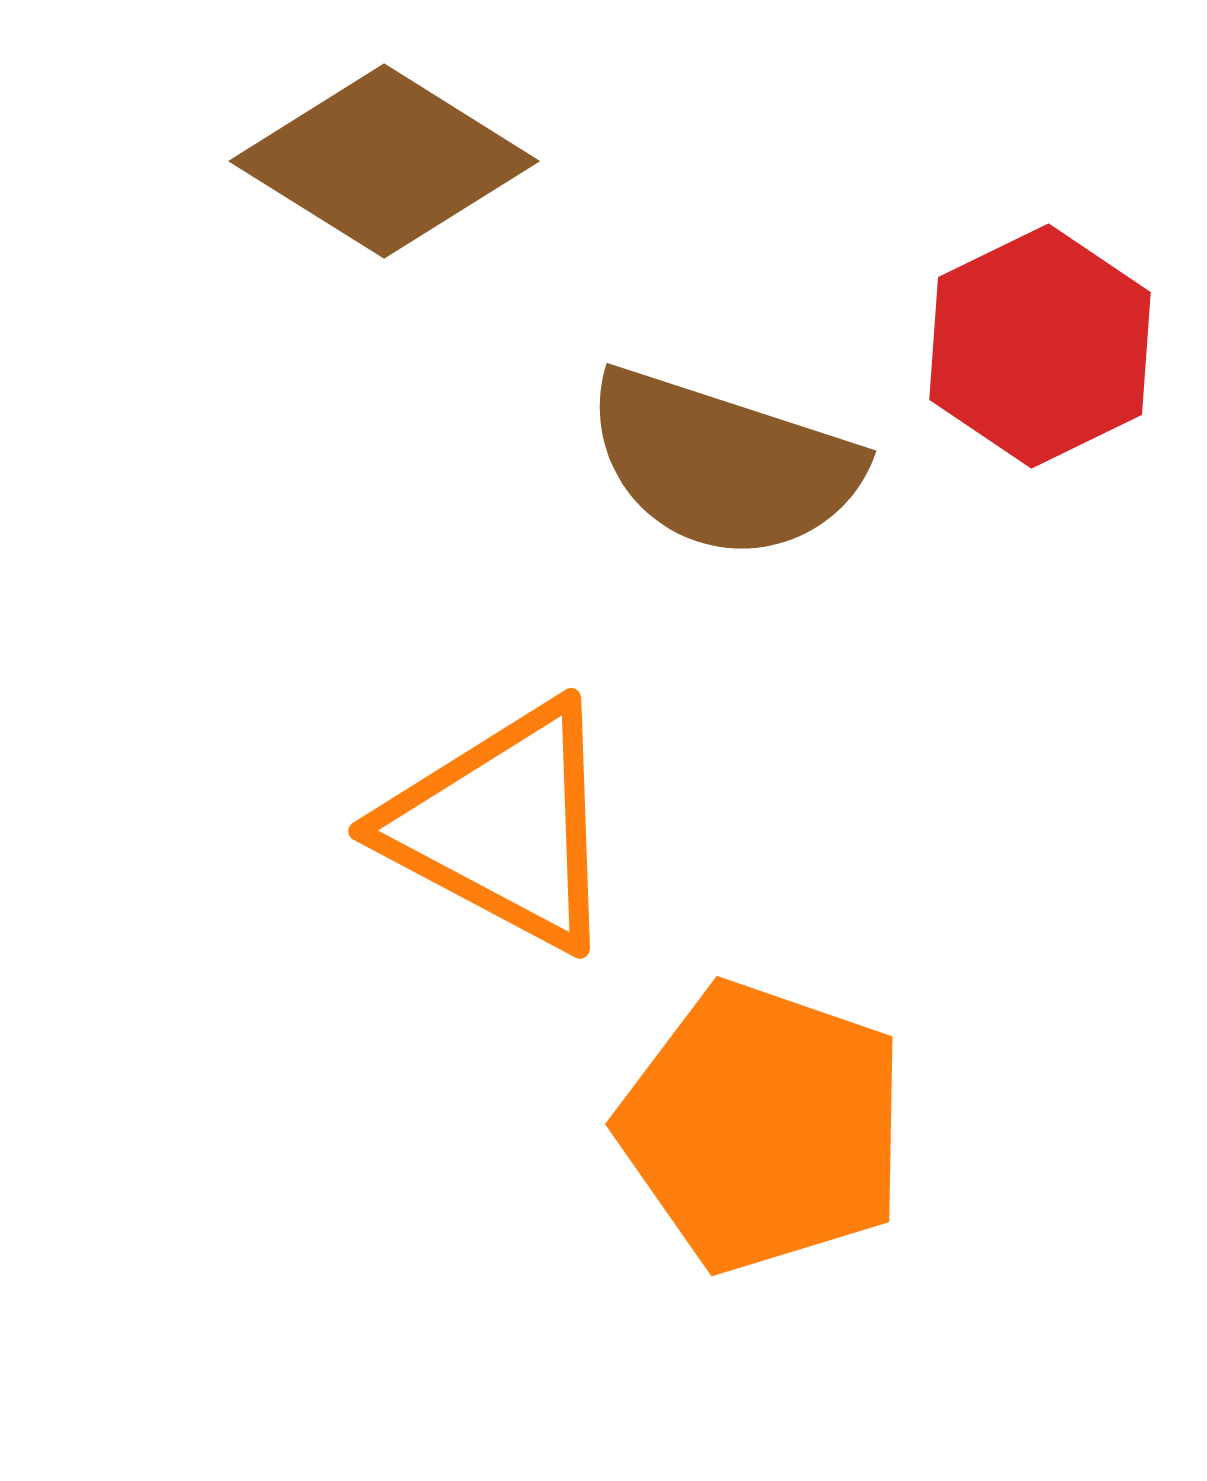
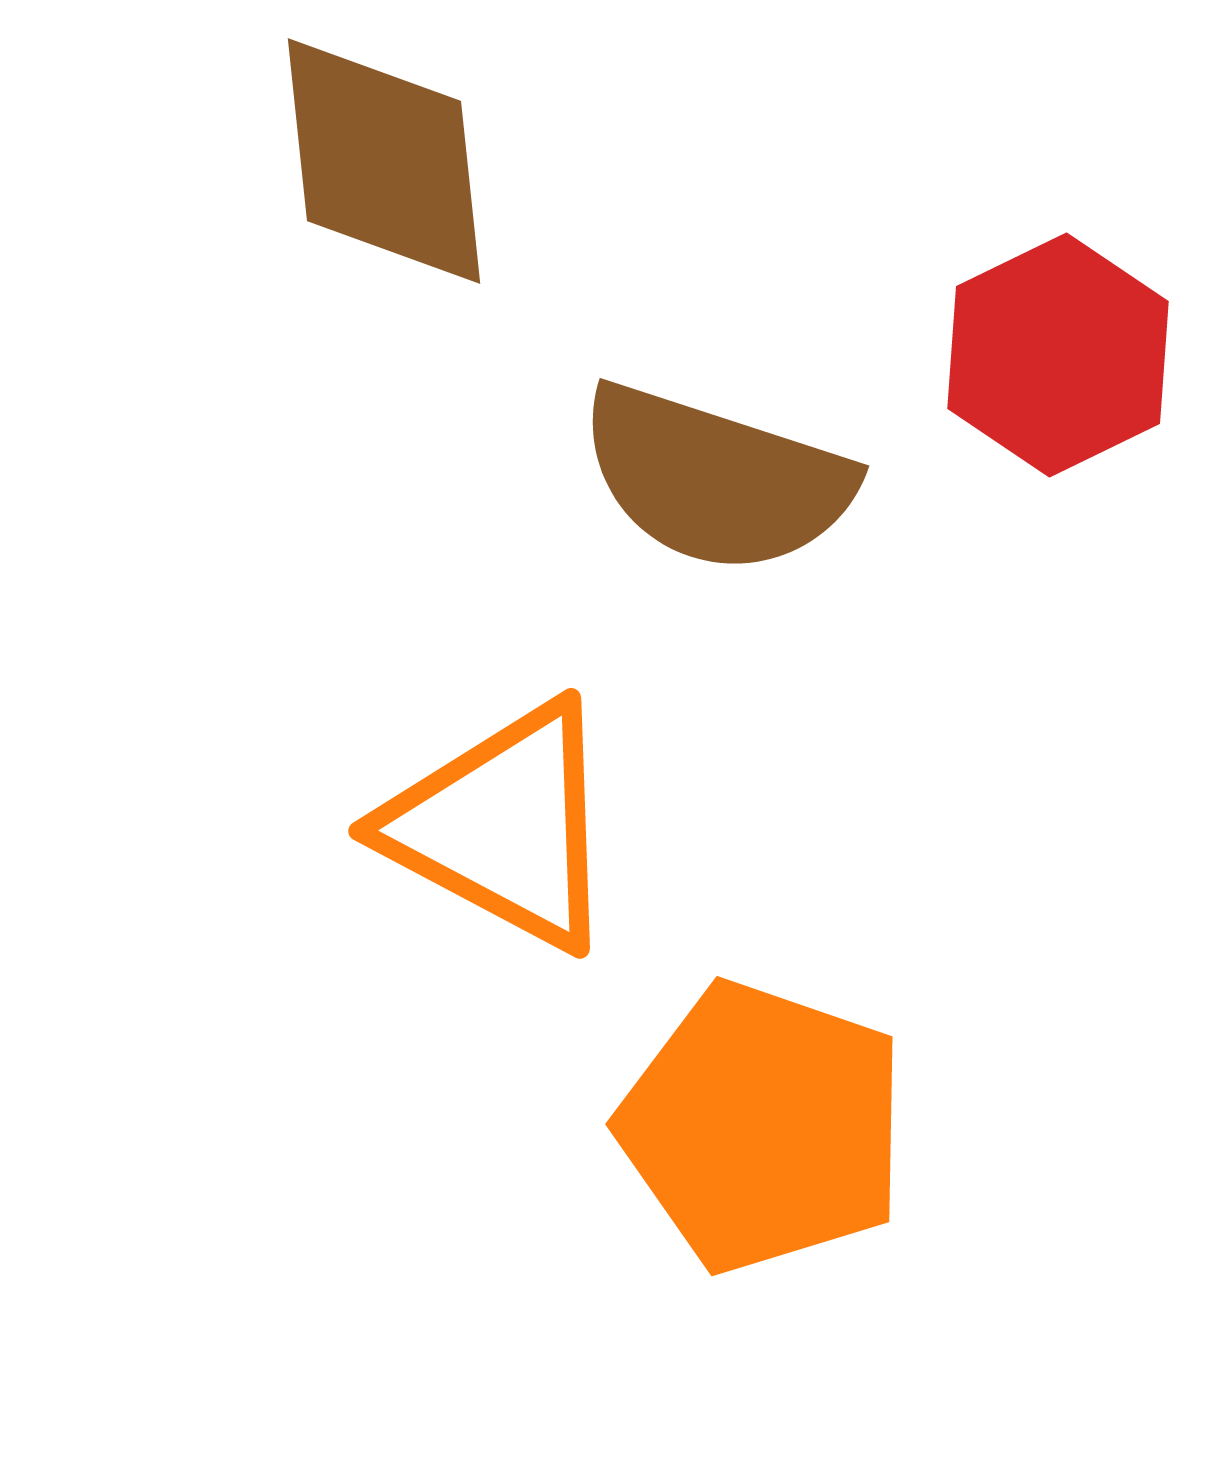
brown diamond: rotated 52 degrees clockwise
red hexagon: moved 18 px right, 9 px down
brown semicircle: moved 7 px left, 15 px down
